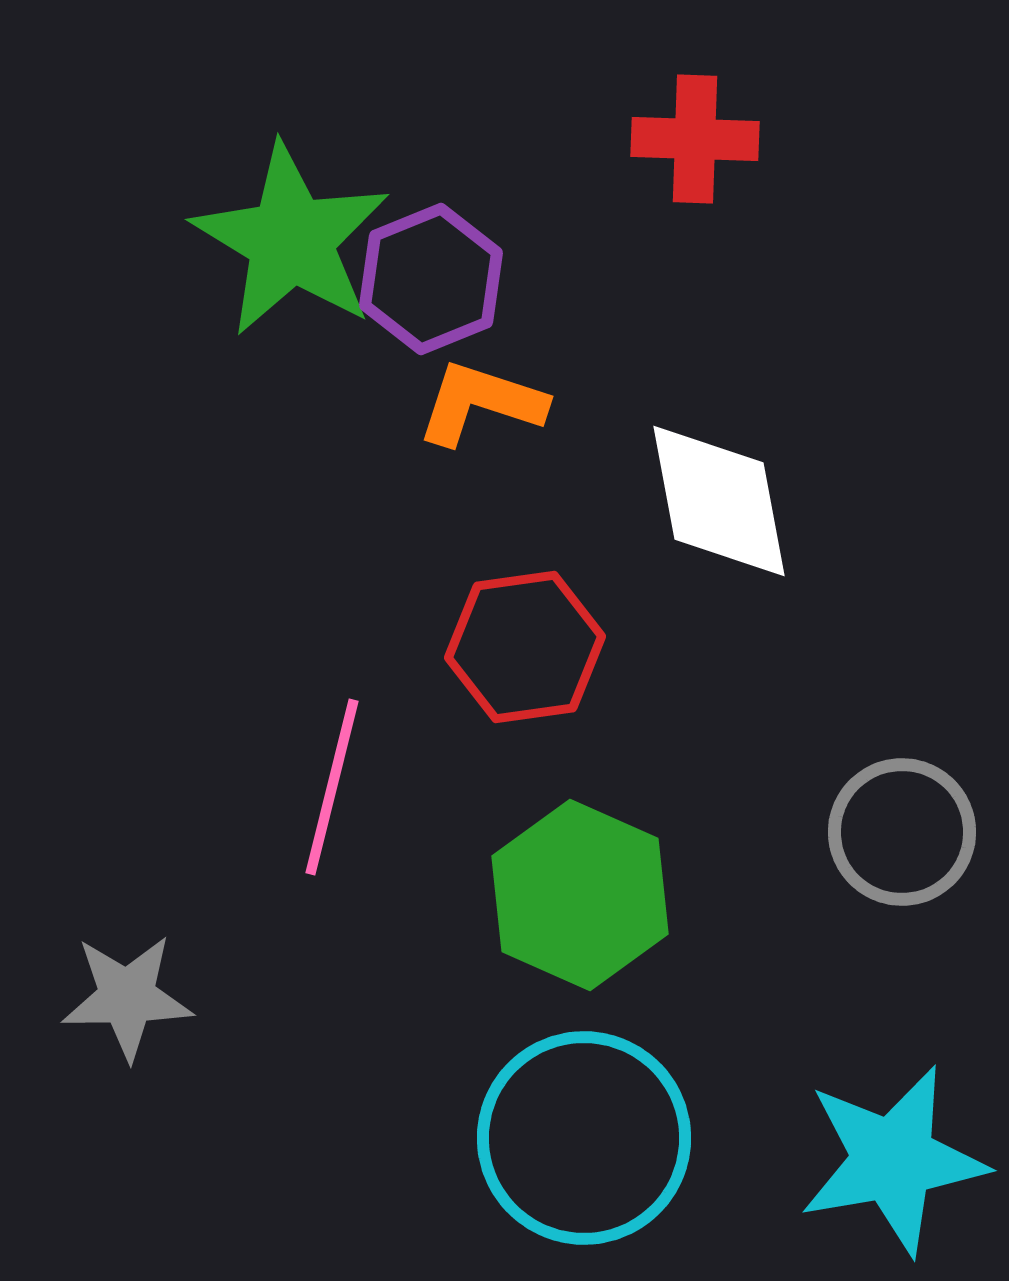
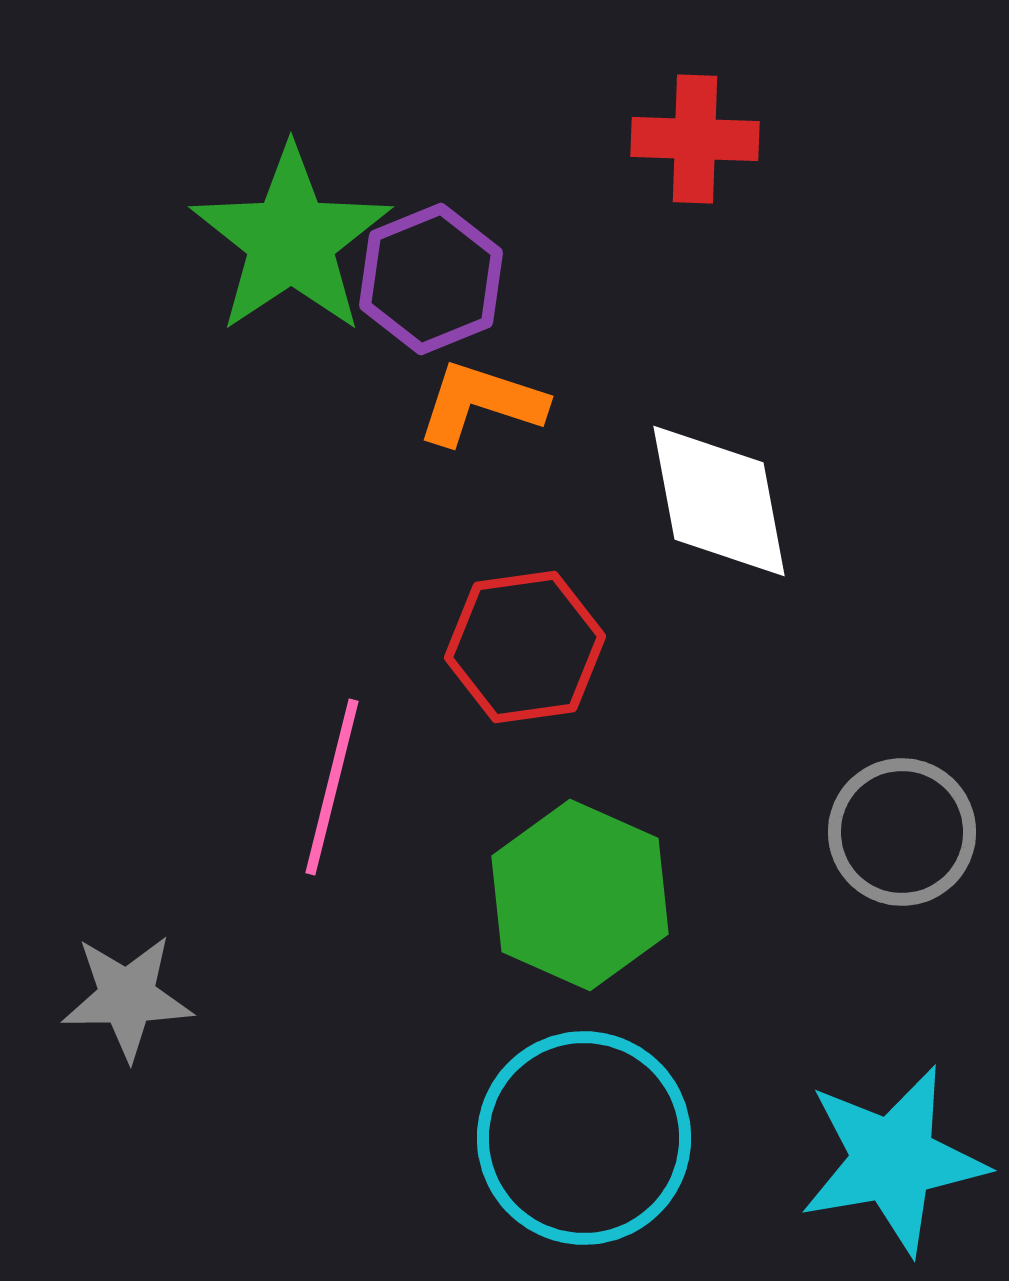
green star: rotated 7 degrees clockwise
